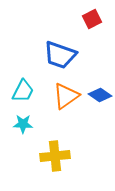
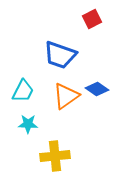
blue diamond: moved 3 px left, 6 px up
cyan star: moved 5 px right
